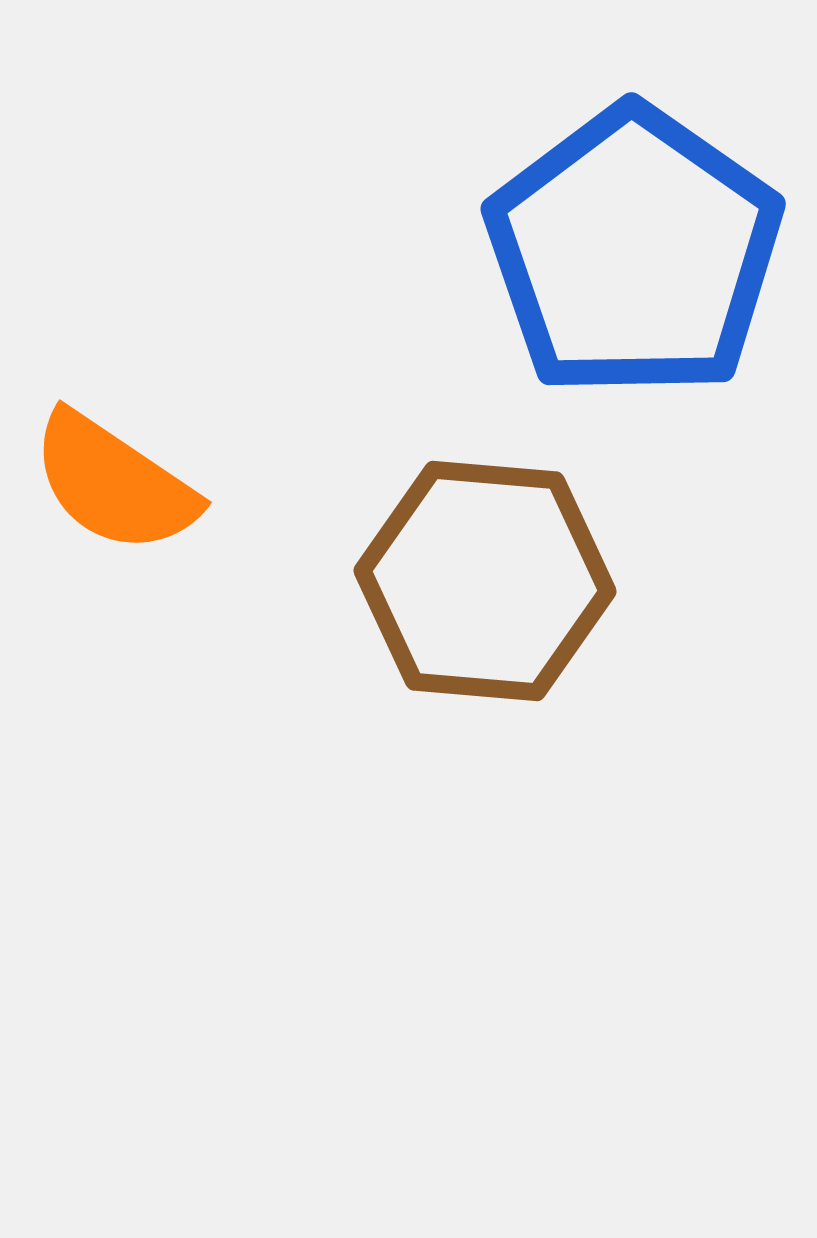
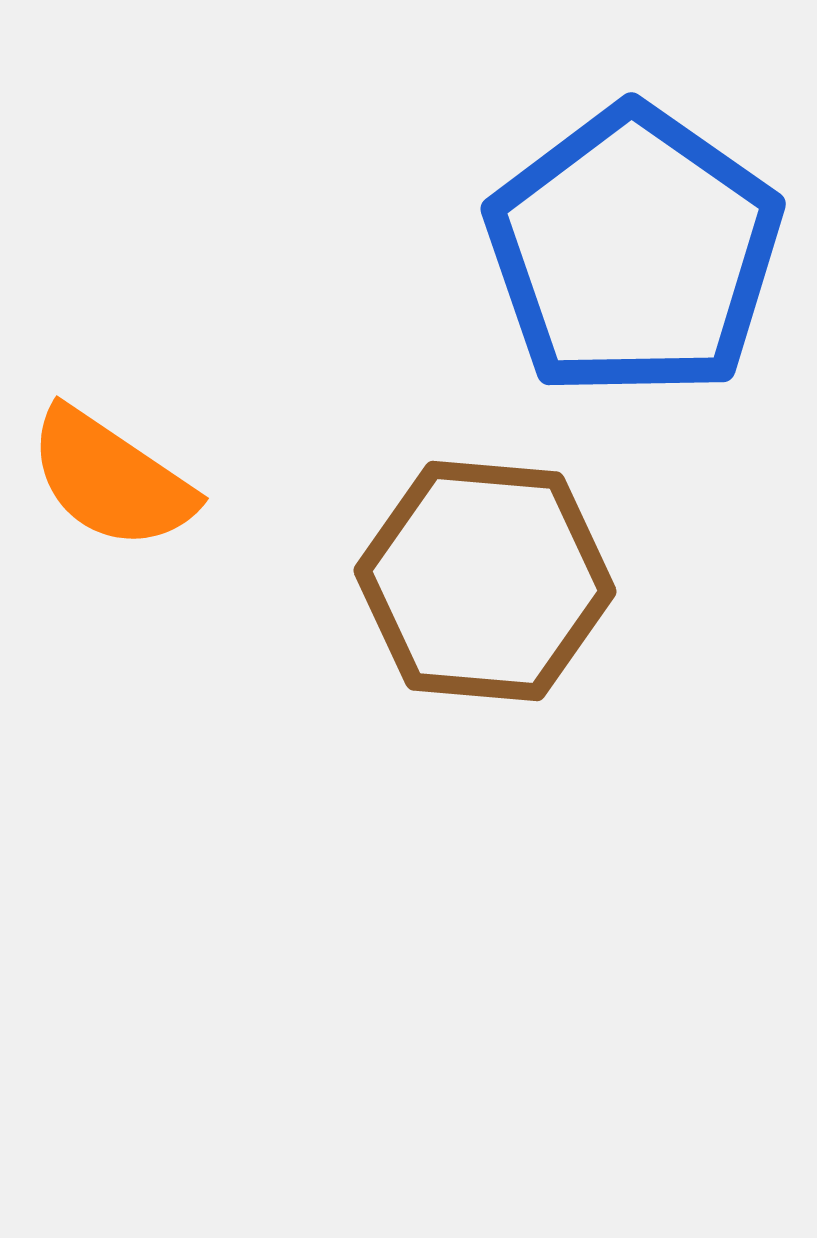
orange semicircle: moved 3 px left, 4 px up
